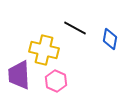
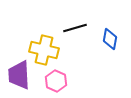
black line: rotated 45 degrees counterclockwise
